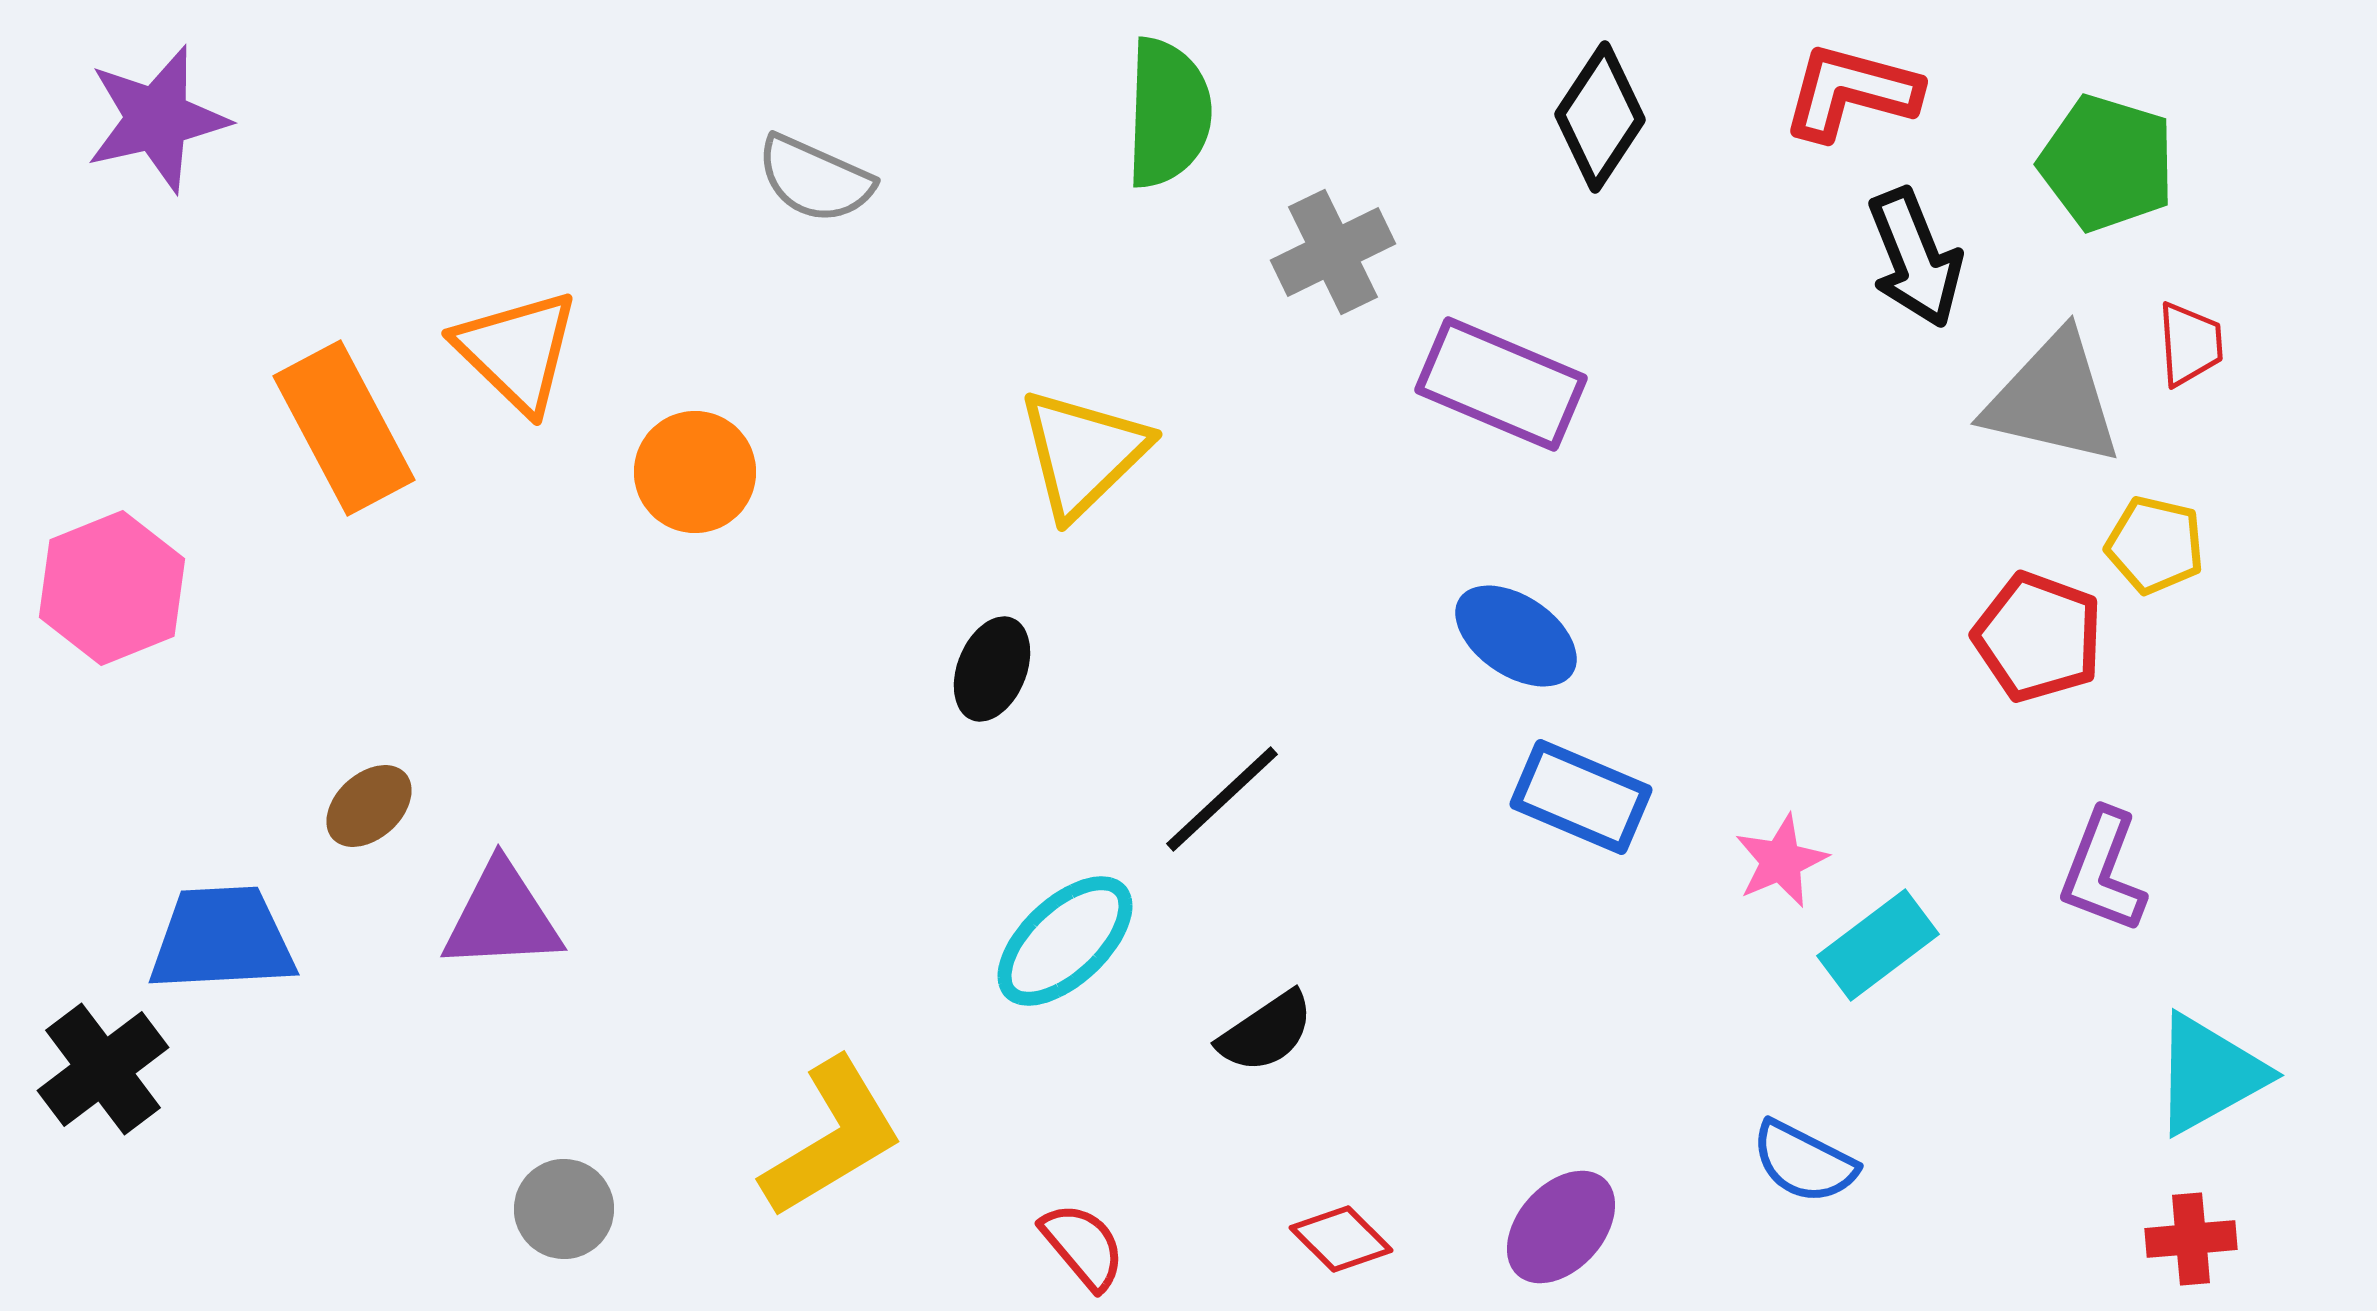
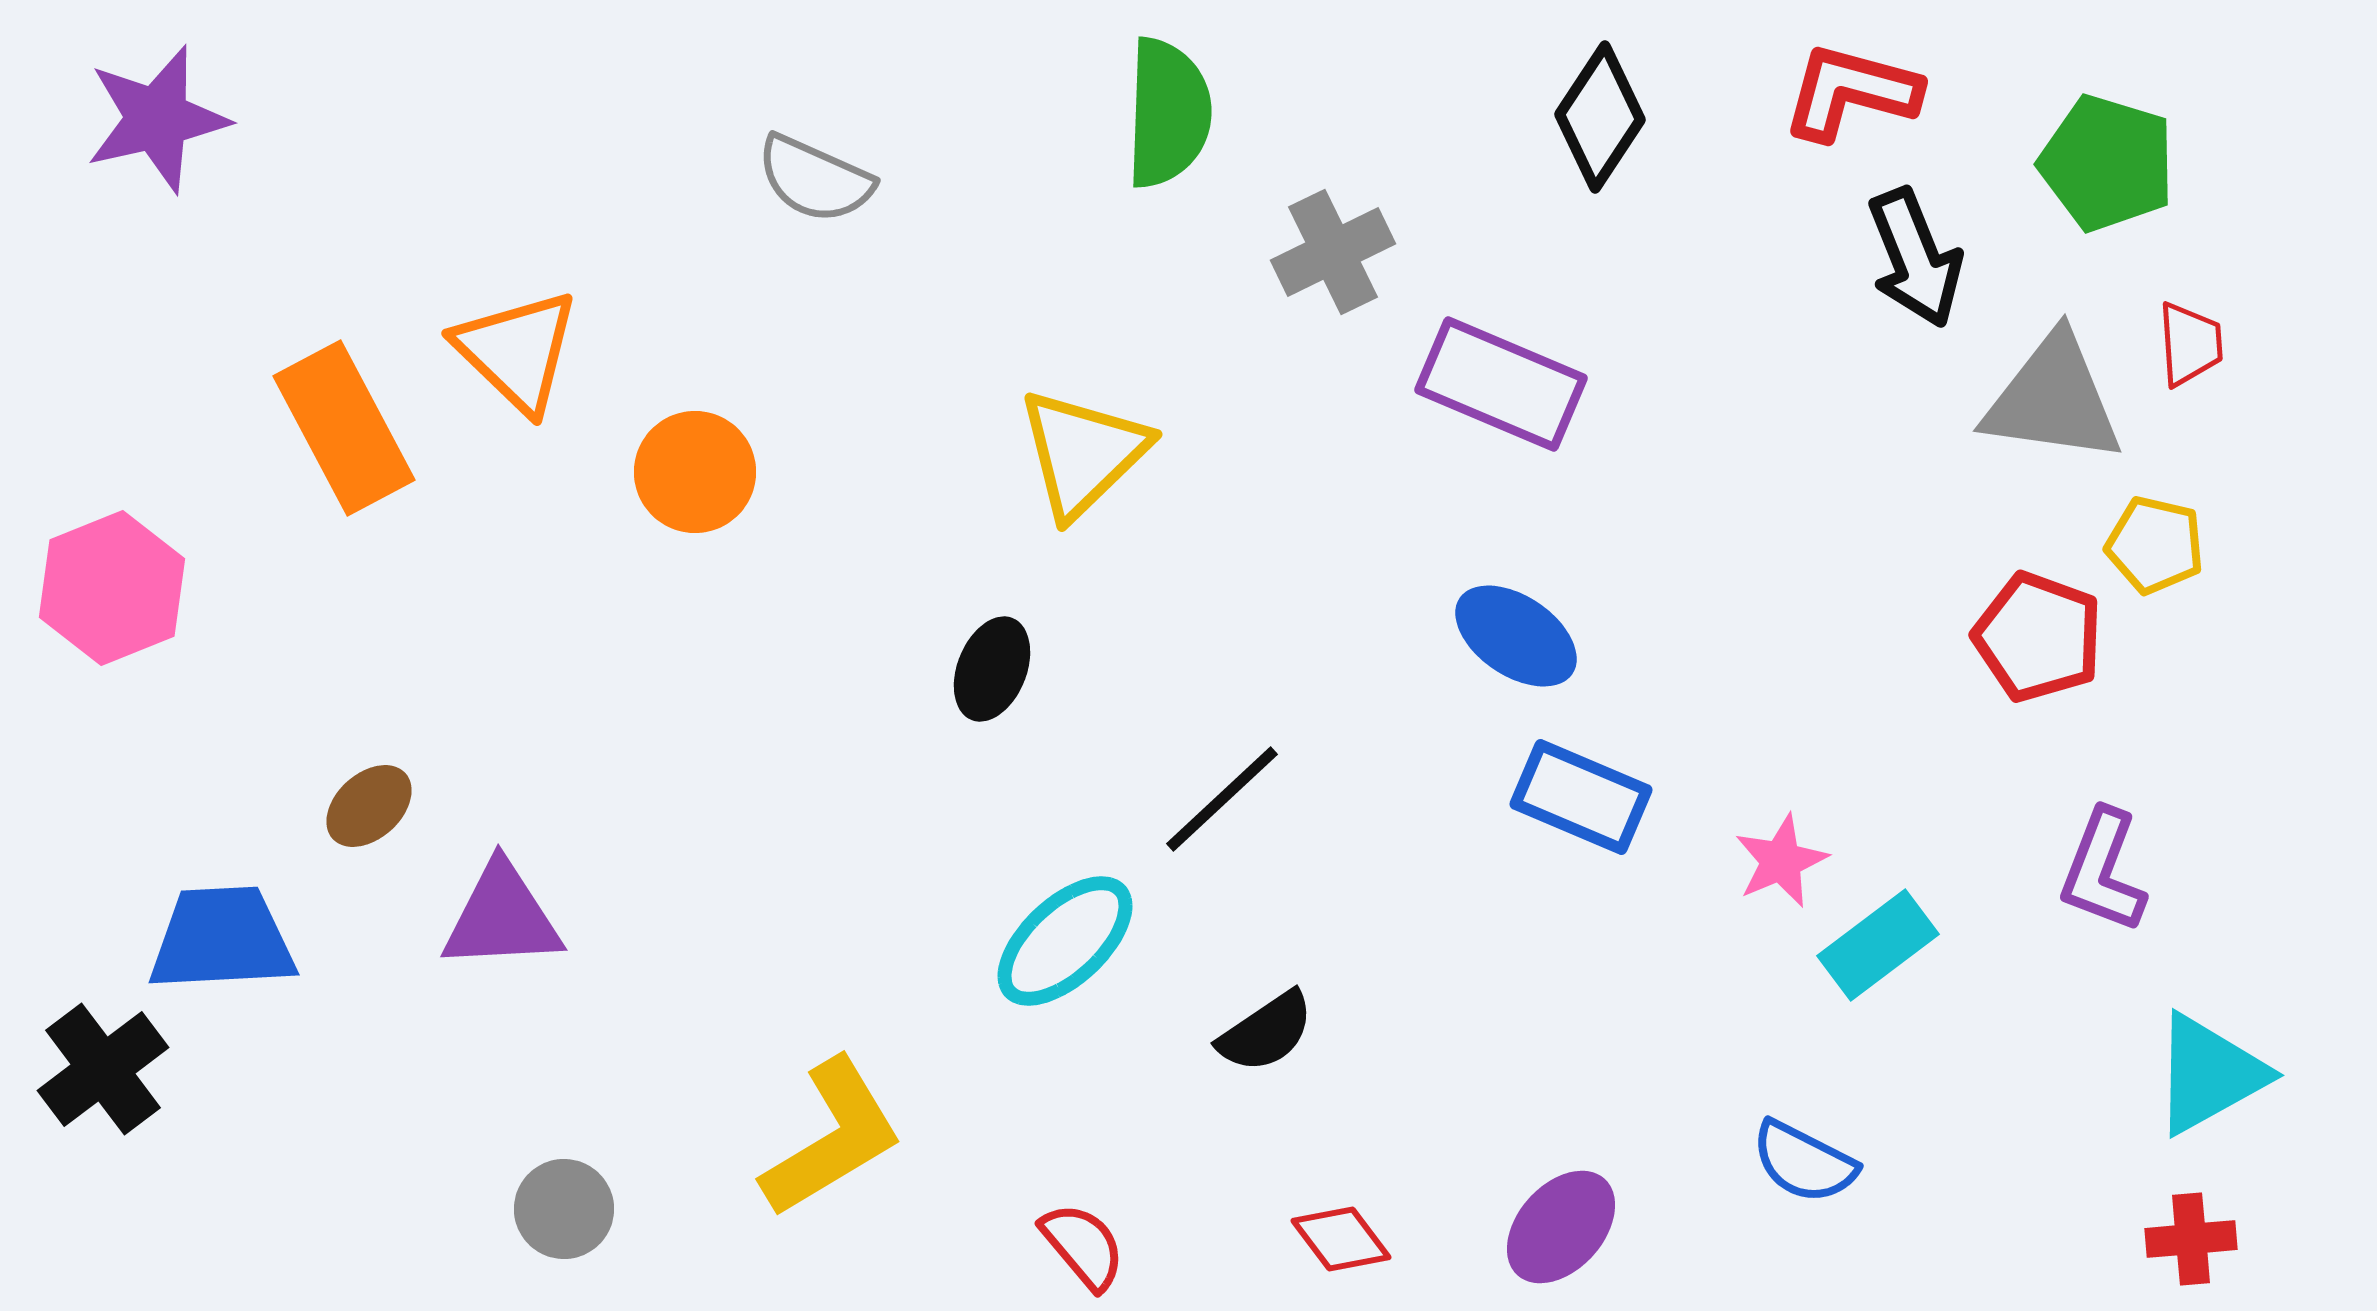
gray triangle: rotated 5 degrees counterclockwise
red diamond: rotated 8 degrees clockwise
